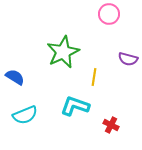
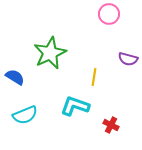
green star: moved 13 px left, 1 px down
